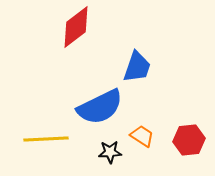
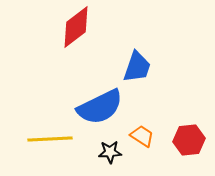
yellow line: moved 4 px right
